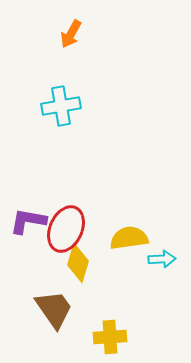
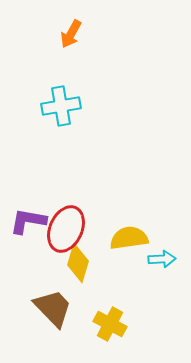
brown trapezoid: moved 1 px left, 1 px up; rotated 9 degrees counterclockwise
yellow cross: moved 13 px up; rotated 32 degrees clockwise
